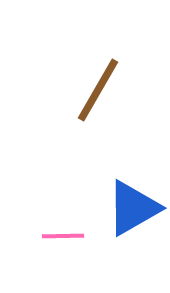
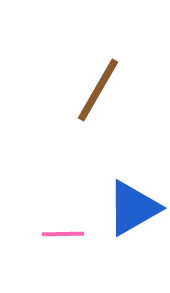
pink line: moved 2 px up
